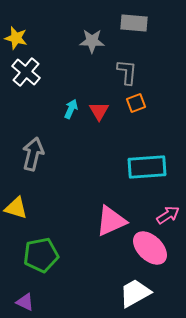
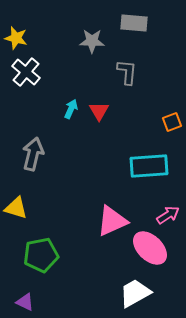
orange square: moved 36 px right, 19 px down
cyan rectangle: moved 2 px right, 1 px up
pink triangle: moved 1 px right
